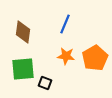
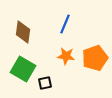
orange pentagon: rotated 10 degrees clockwise
green square: rotated 35 degrees clockwise
black square: rotated 32 degrees counterclockwise
